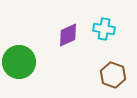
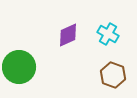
cyan cross: moved 4 px right, 5 px down; rotated 20 degrees clockwise
green circle: moved 5 px down
